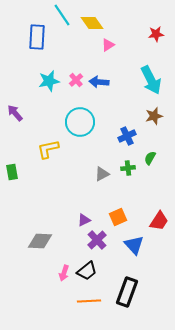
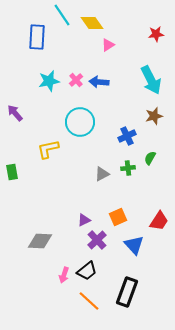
pink arrow: moved 2 px down
orange line: rotated 45 degrees clockwise
